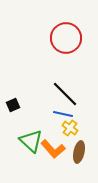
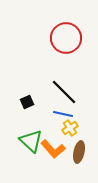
black line: moved 1 px left, 2 px up
black square: moved 14 px right, 3 px up
yellow cross: rotated 21 degrees clockwise
